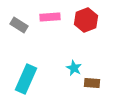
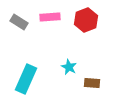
gray rectangle: moved 3 px up
cyan star: moved 5 px left, 1 px up
